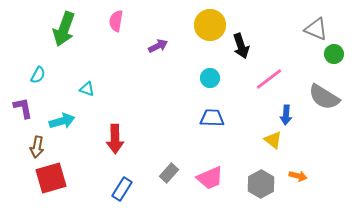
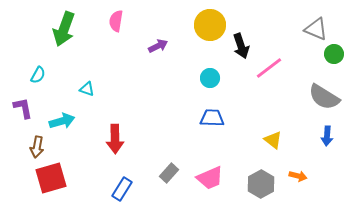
pink line: moved 11 px up
blue arrow: moved 41 px right, 21 px down
